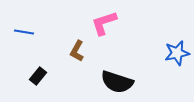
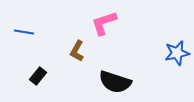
black semicircle: moved 2 px left
